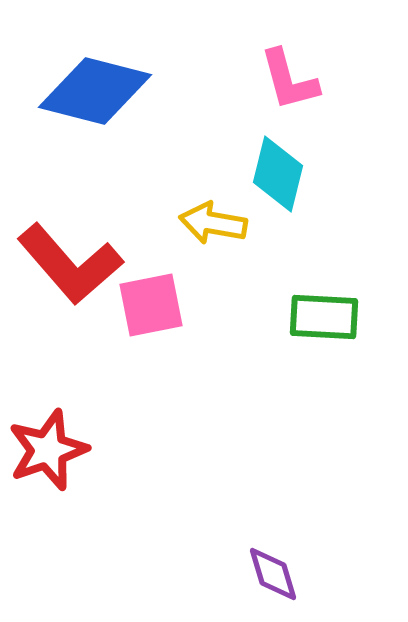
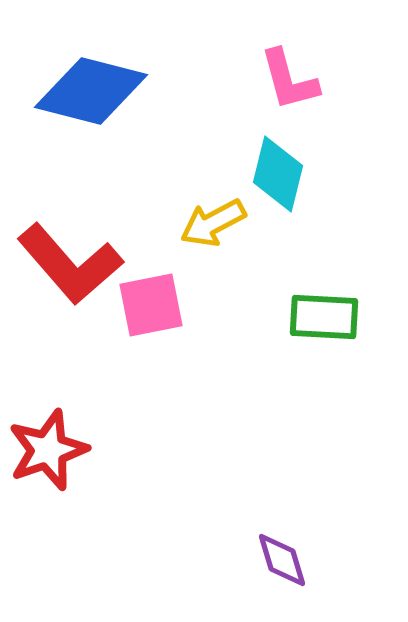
blue diamond: moved 4 px left
yellow arrow: rotated 38 degrees counterclockwise
purple diamond: moved 9 px right, 14 px up
